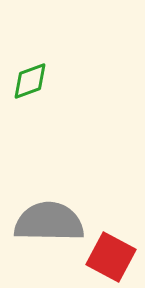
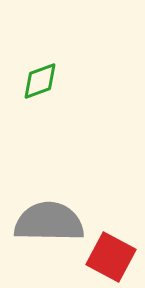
green diamond: moved 10 px right
